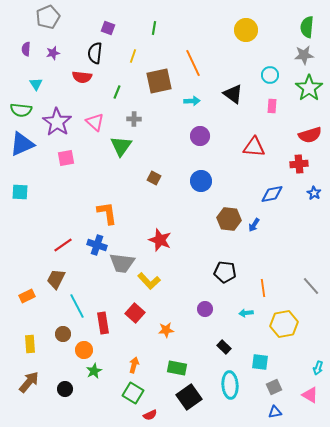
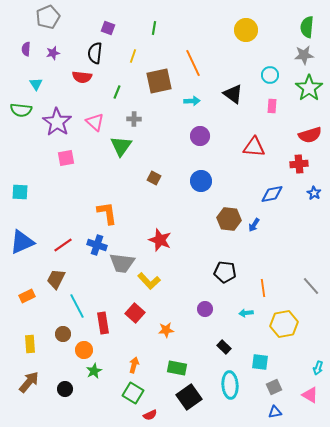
blue triangle at (22, 144): moved 98 px down
